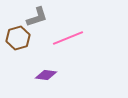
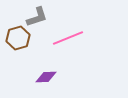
purple diamond: moved 2 px down; rotated 10 degrees counterclockwise
